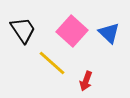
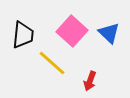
black trapezoid: moved 5 px down; rotated 40 degrees clockwise
red arrow: moved 4 px right
